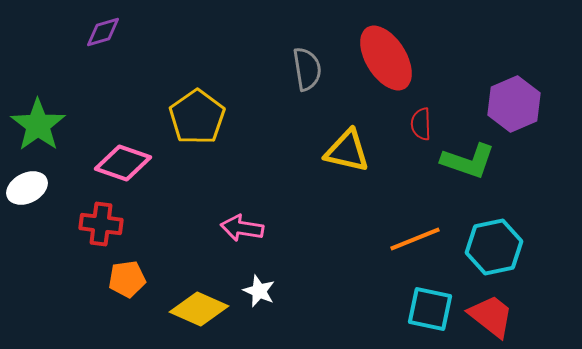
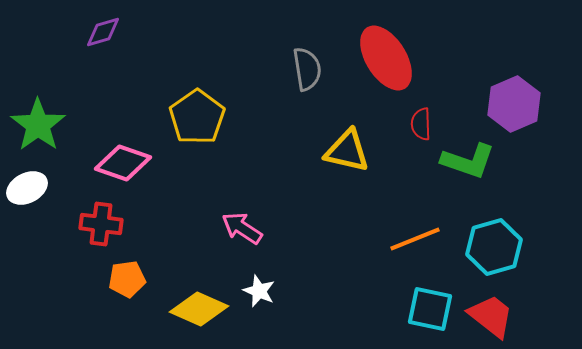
pink arrow: rotated 24 degrees clockwise
cyan hexagon: rotated 4 degrees counterclockwise
